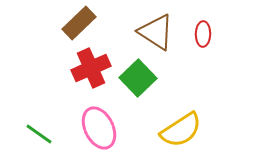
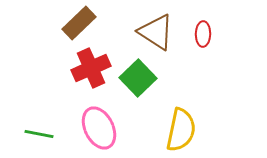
yellow semicircle: rotated 45 degrees counterclockwise
green line: rotated 24 degrees counterclockwise
